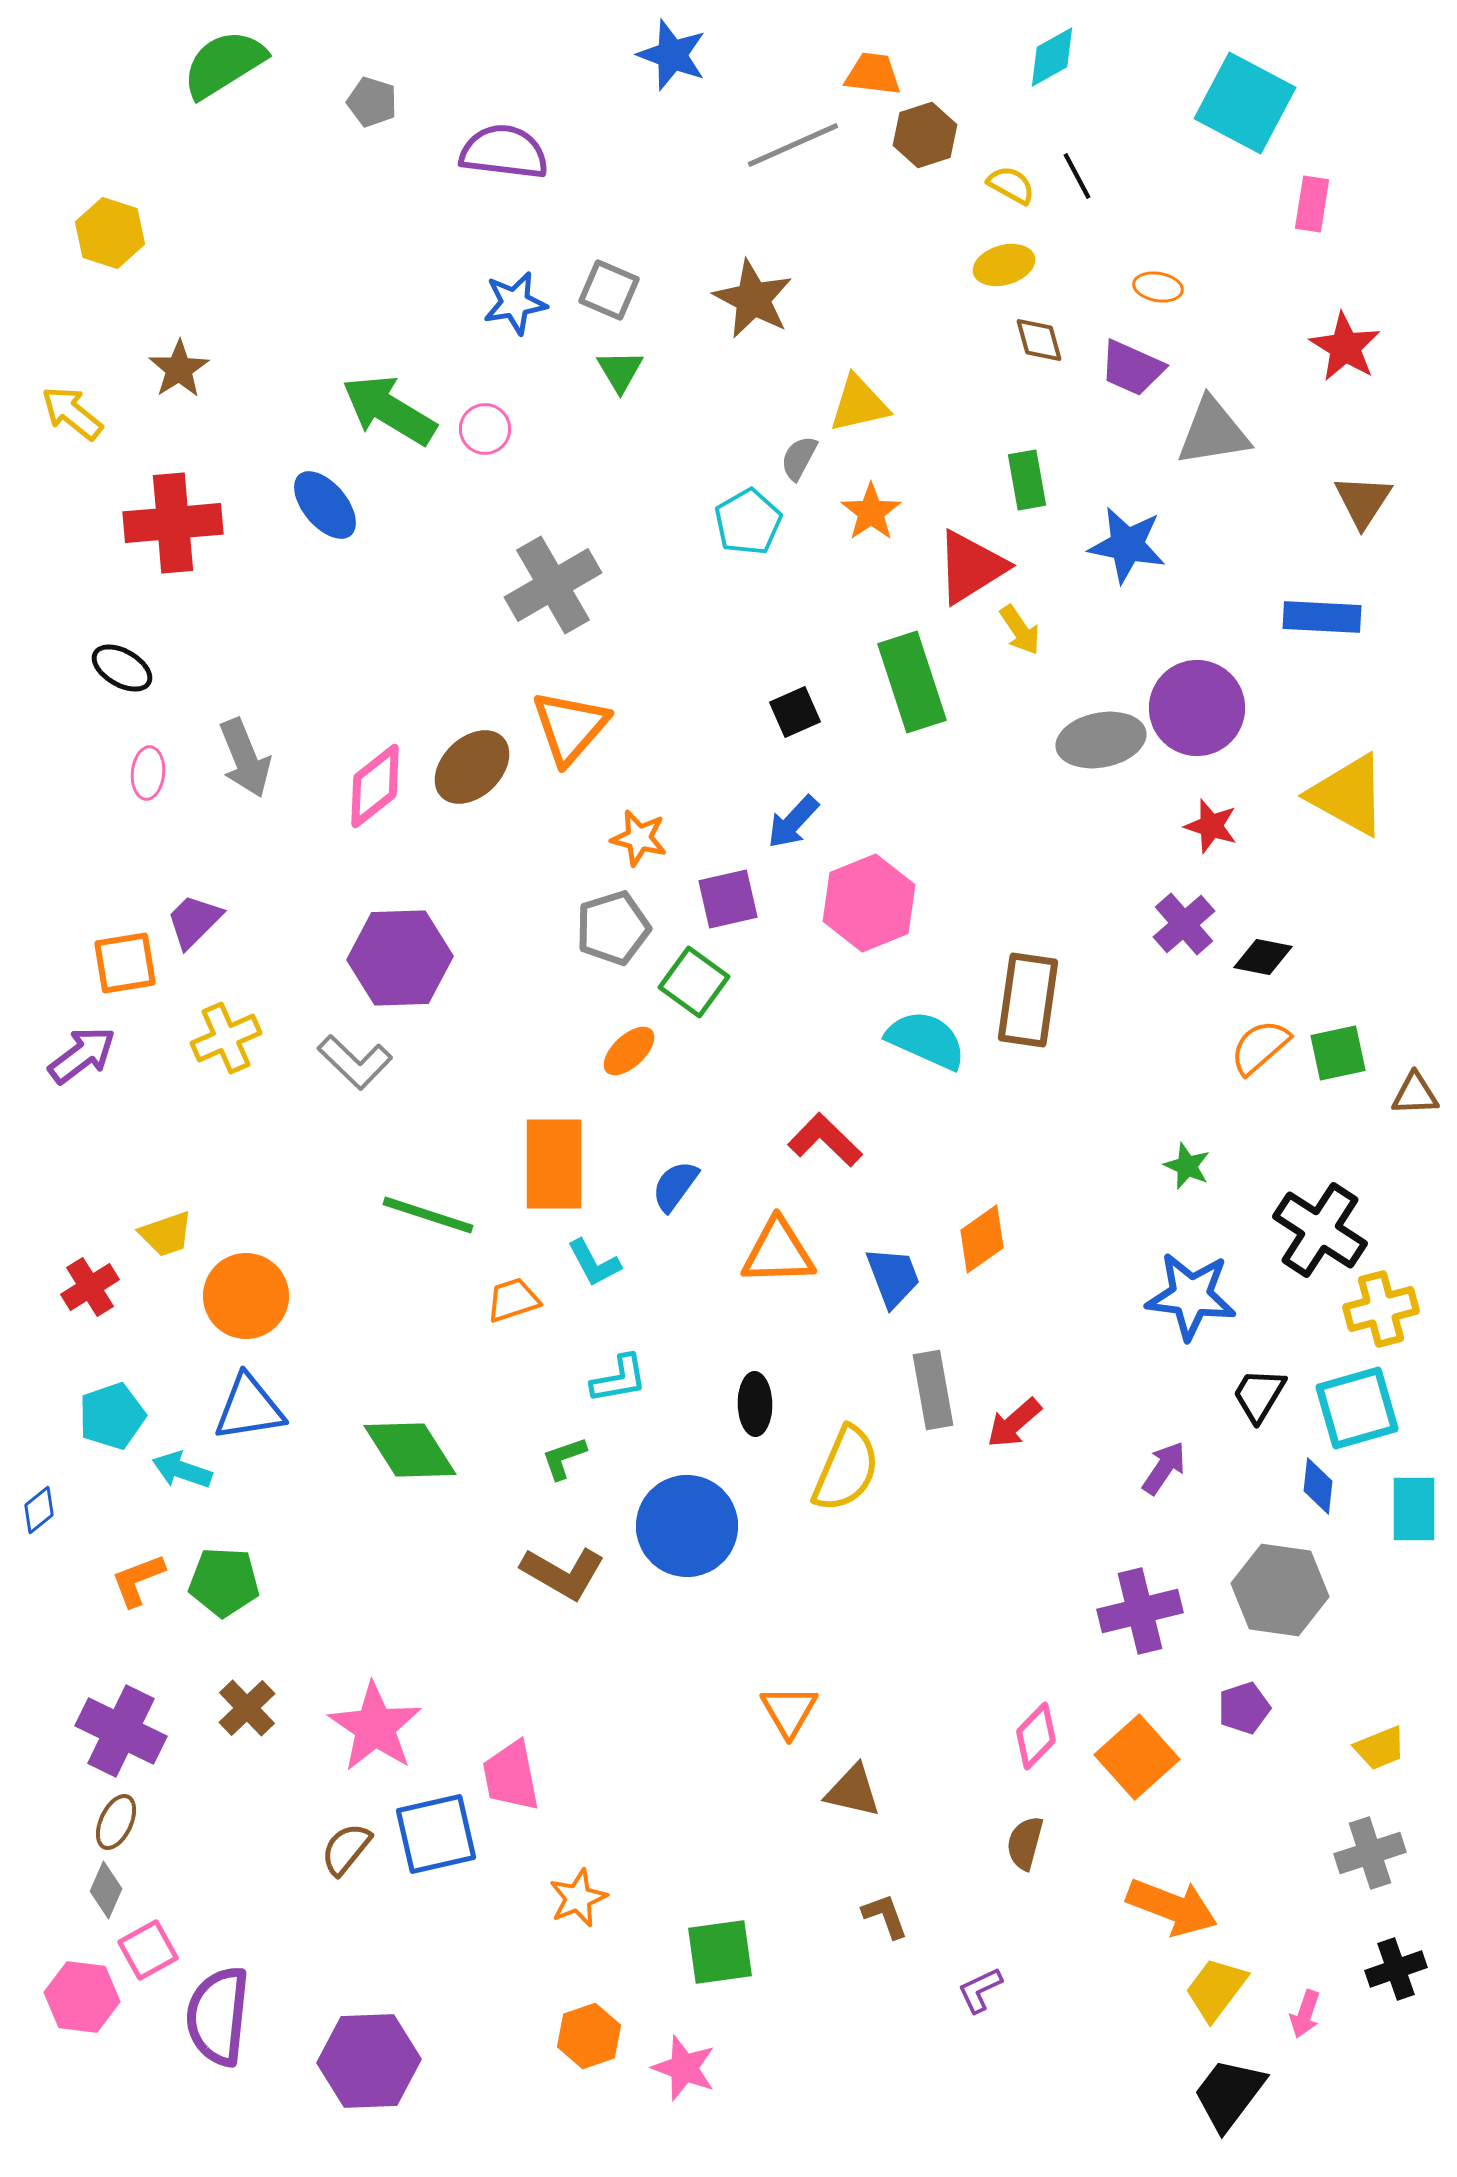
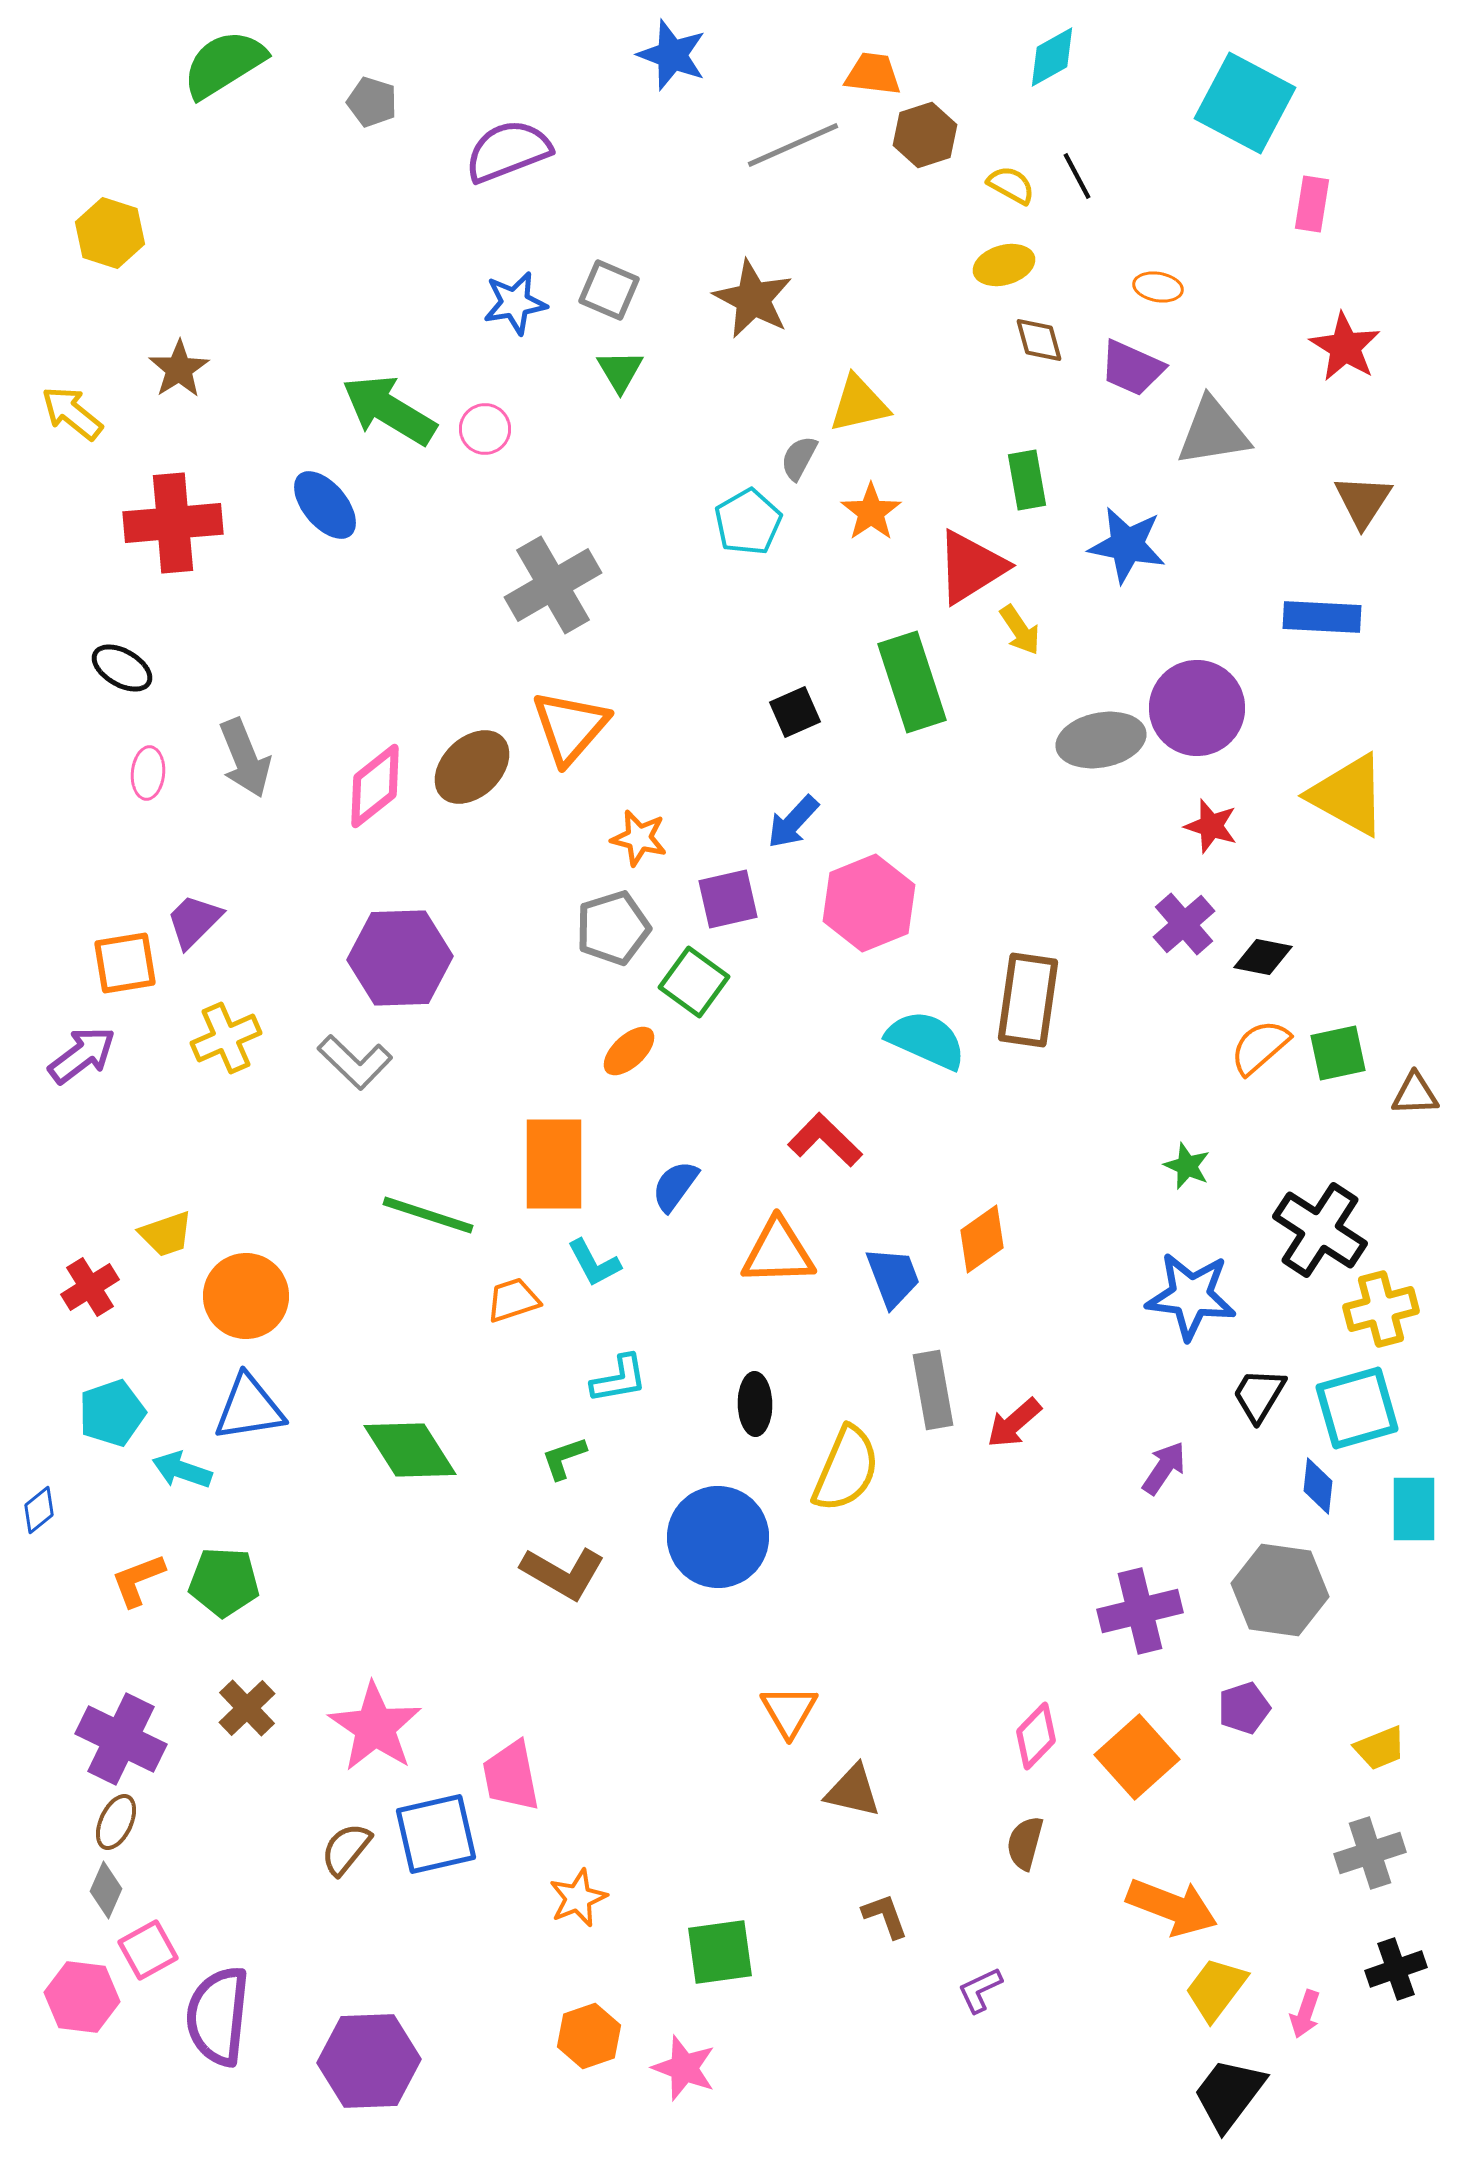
purple semicircle at (504, 152): moved 4 px right, 1 px up; rotated 28 degrees counterclockwise
cyan pentagon at (112, 1416): moved 3 px up
blue circle at (687, 1526): moved 31 px right, 11 px down
purple cross at (121, 1731): moved 8 px down
